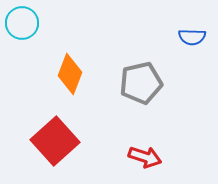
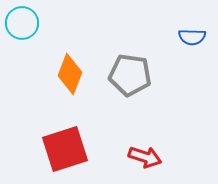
gray pentagon: moved 11 px left, 8 px up; rotated 21 degrees clockwise
red square: moved 10 px right, 8 px down; rotated 24 degrees clockwise
